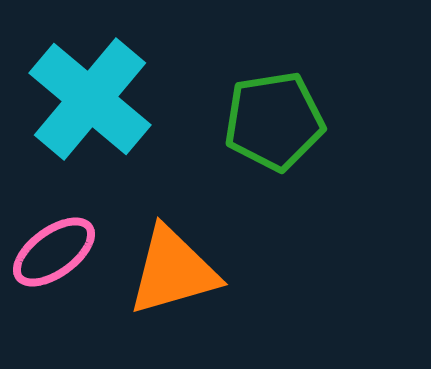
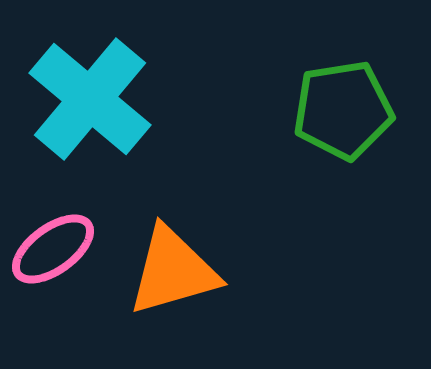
green pentagon: moved 69 px right, 11 px up
pink ellipse: moved 1 px left, 3 px up
